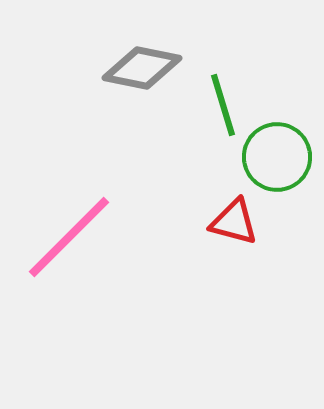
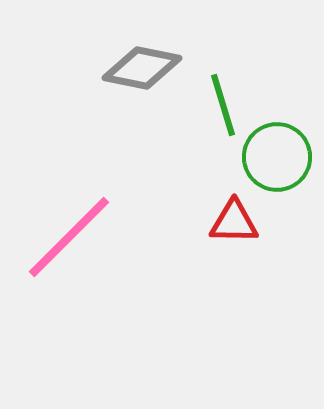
red triangle: rotated 14 degrees counterclockwise
